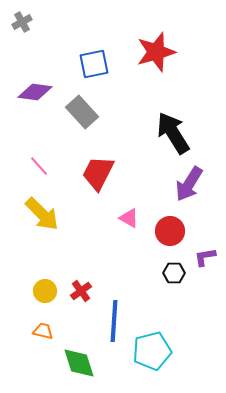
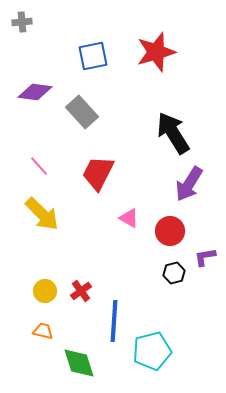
gray cross: rotated 24 degrees clockwise
blue square: moved 1 px left, 8 px up
black hexagon: rotated 15 degrees counterclockwise
